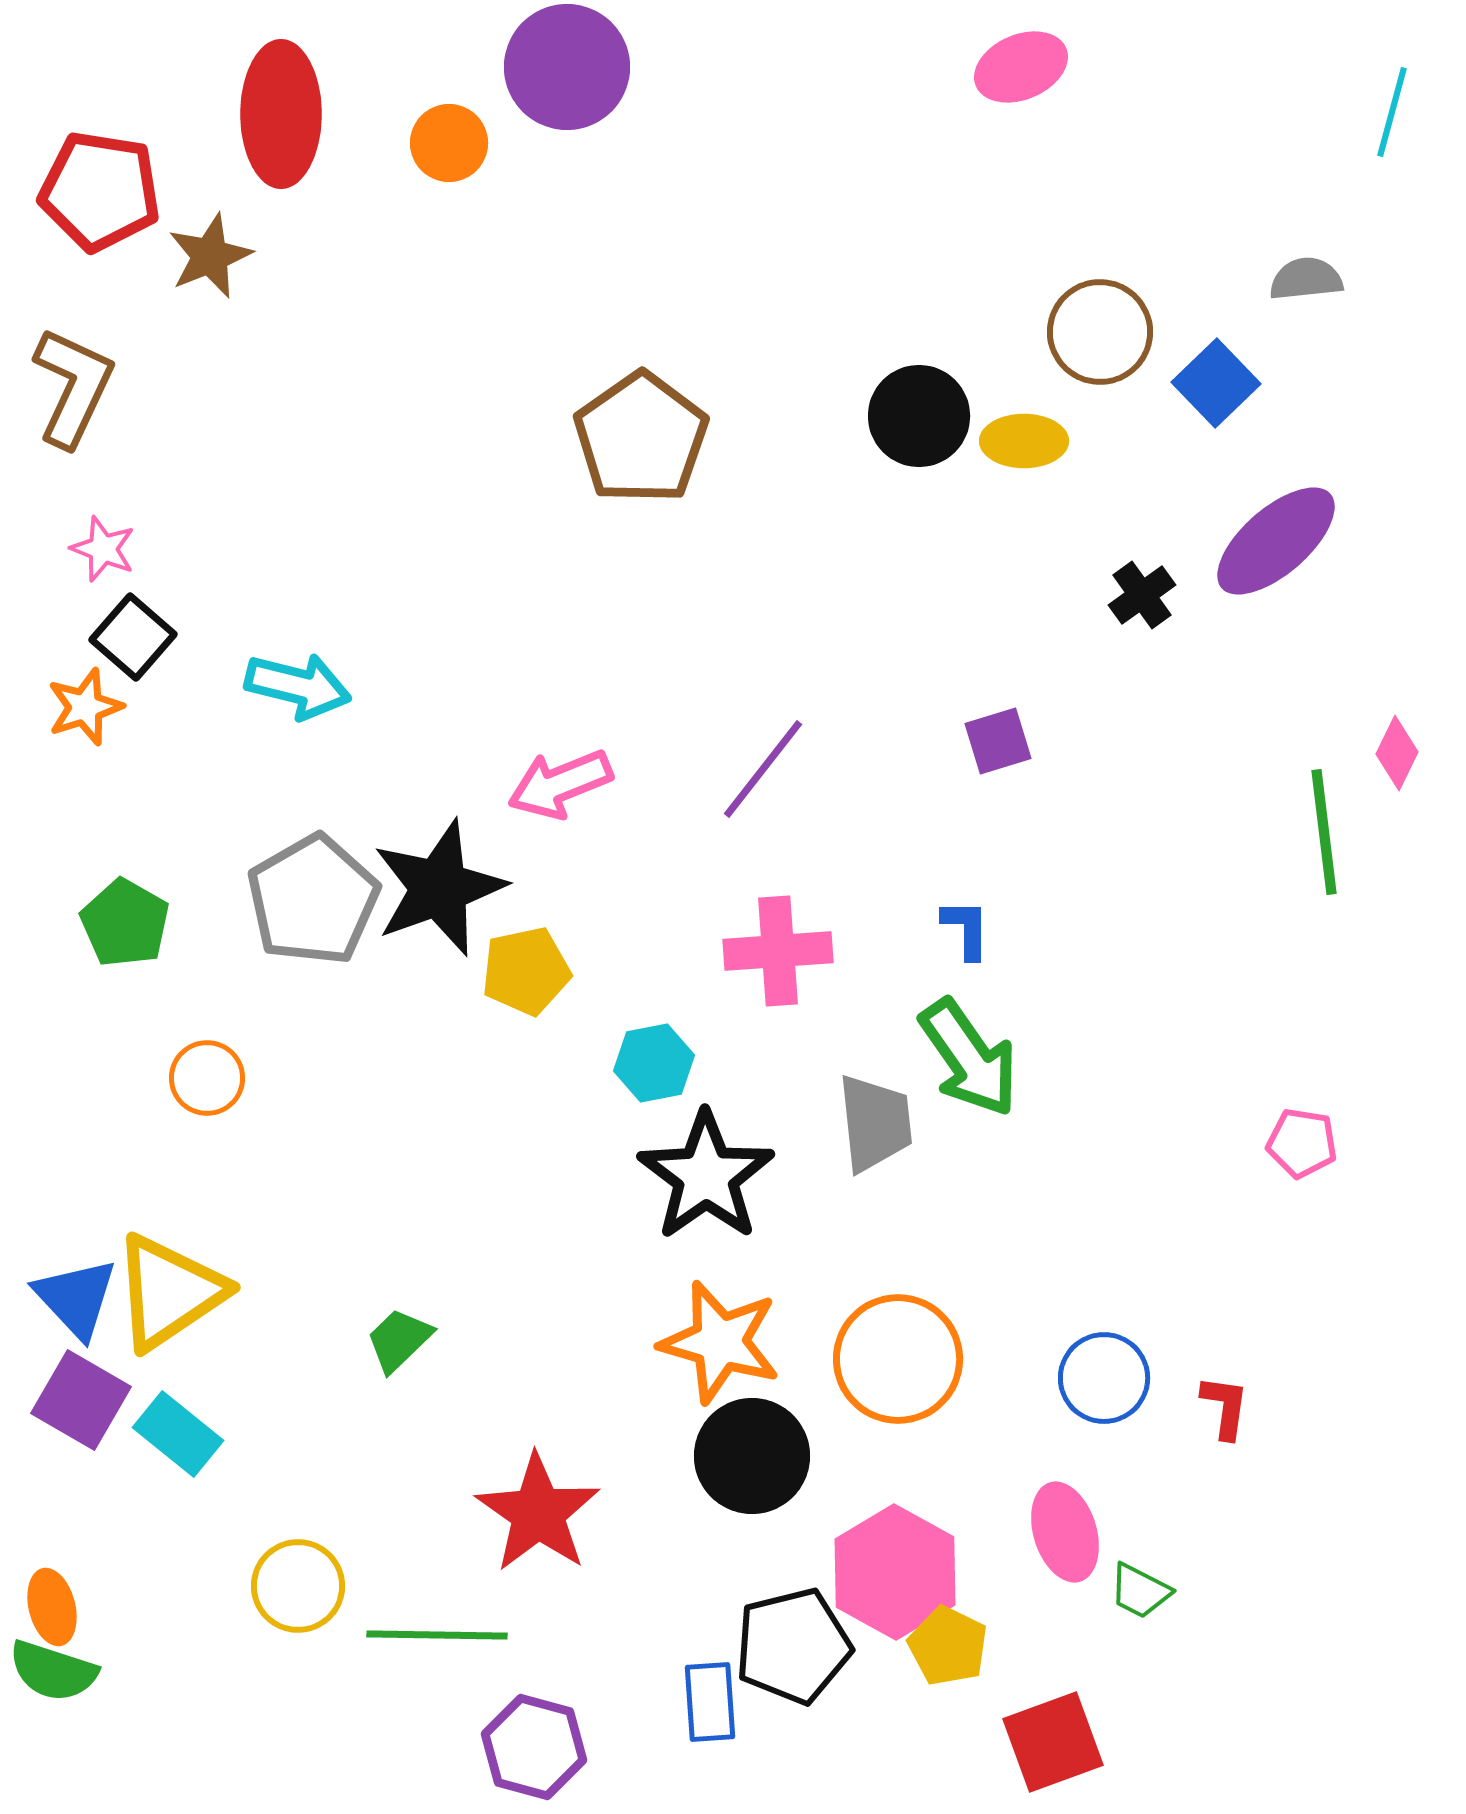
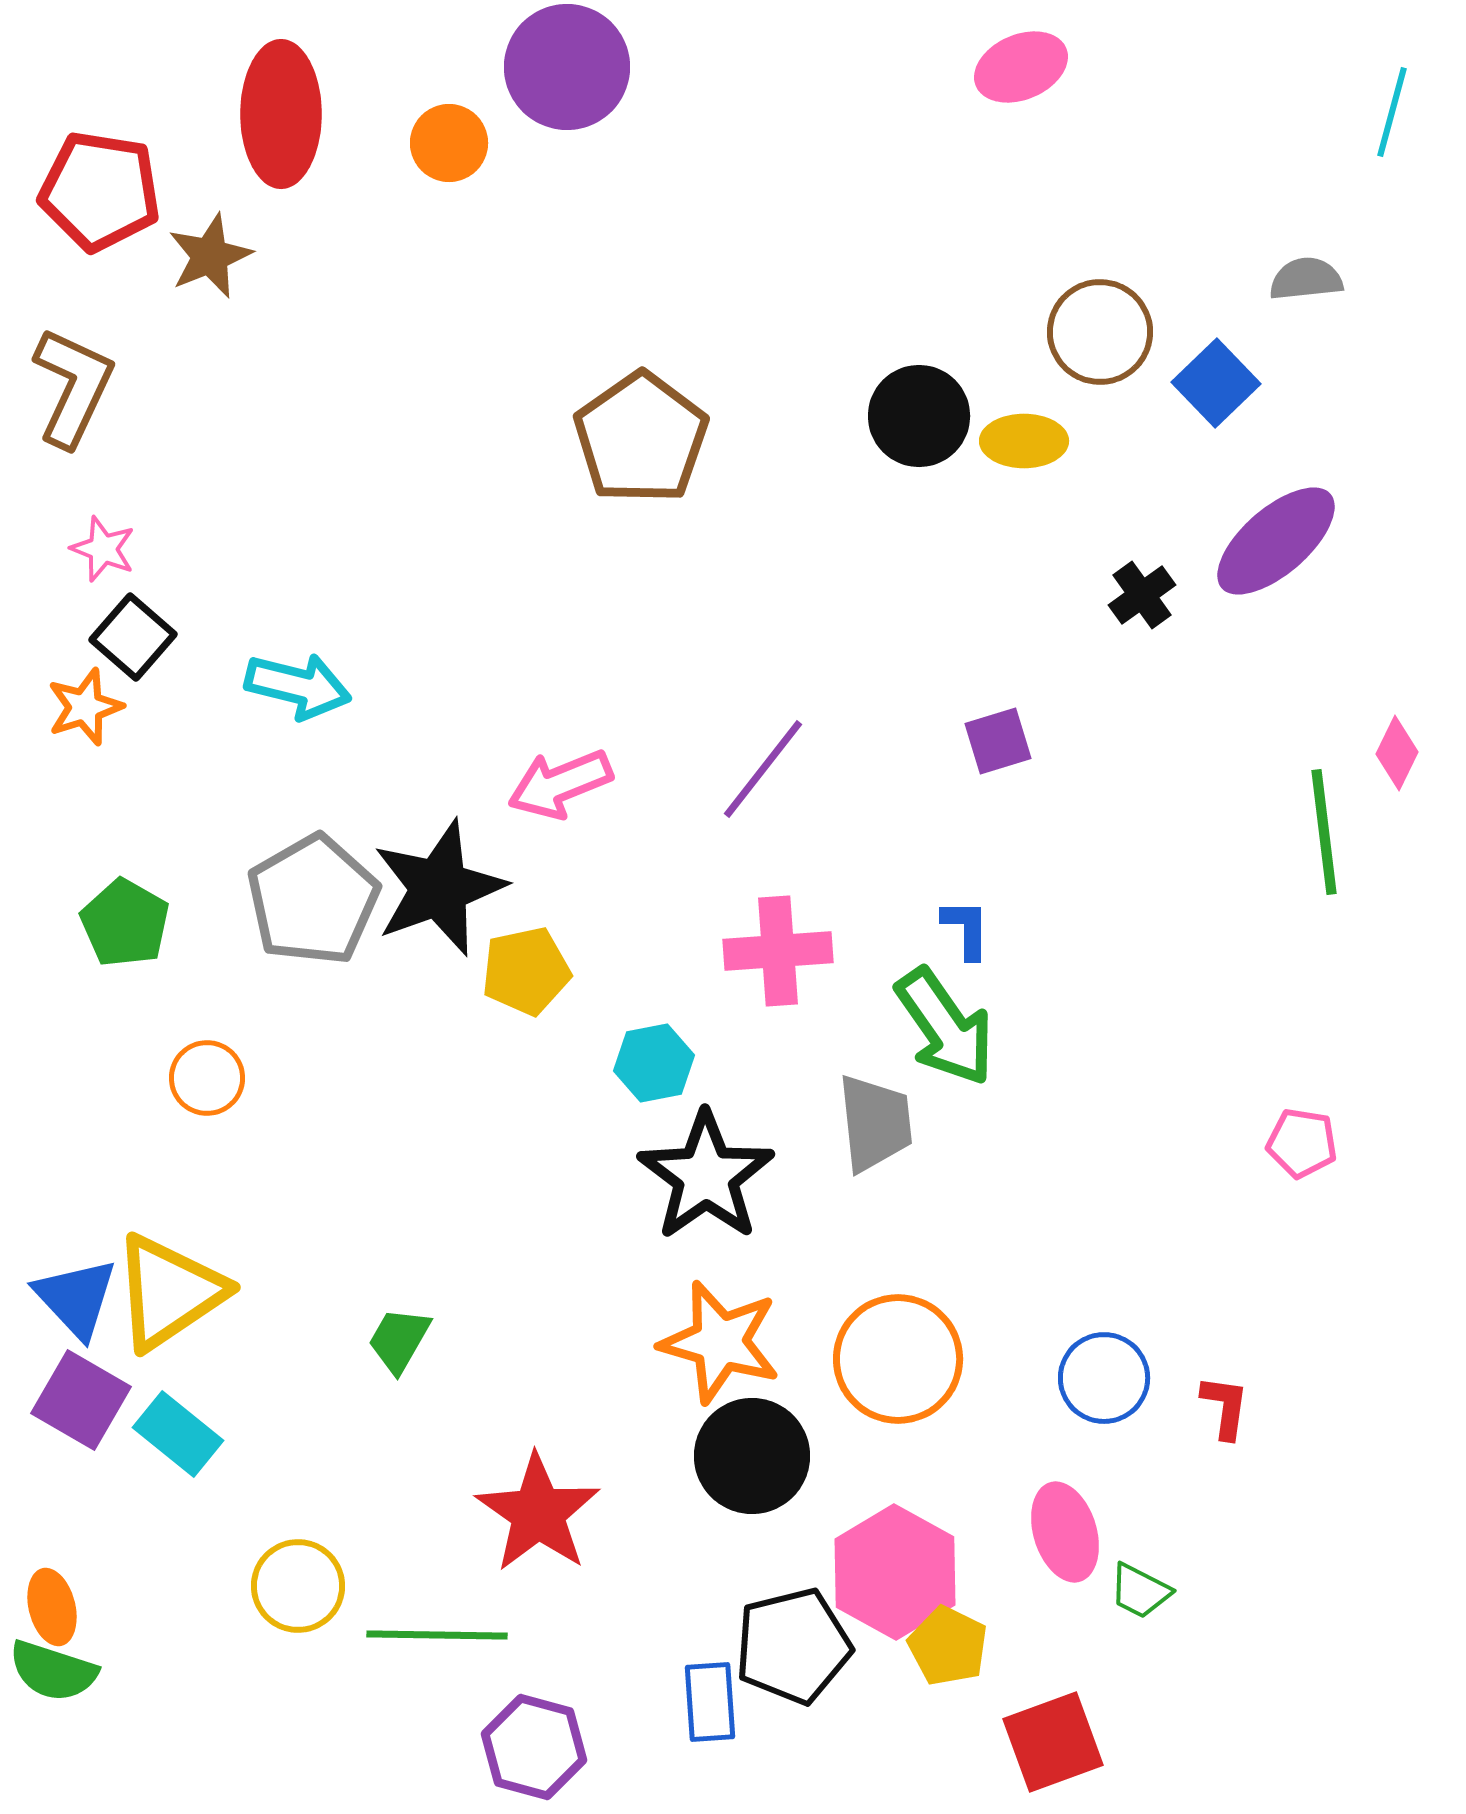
green arrow at (969, 1058): moved 24 px left, 31 px up
green trapezoid at (399, 1340): rotated 16 degrees counterclockwise
